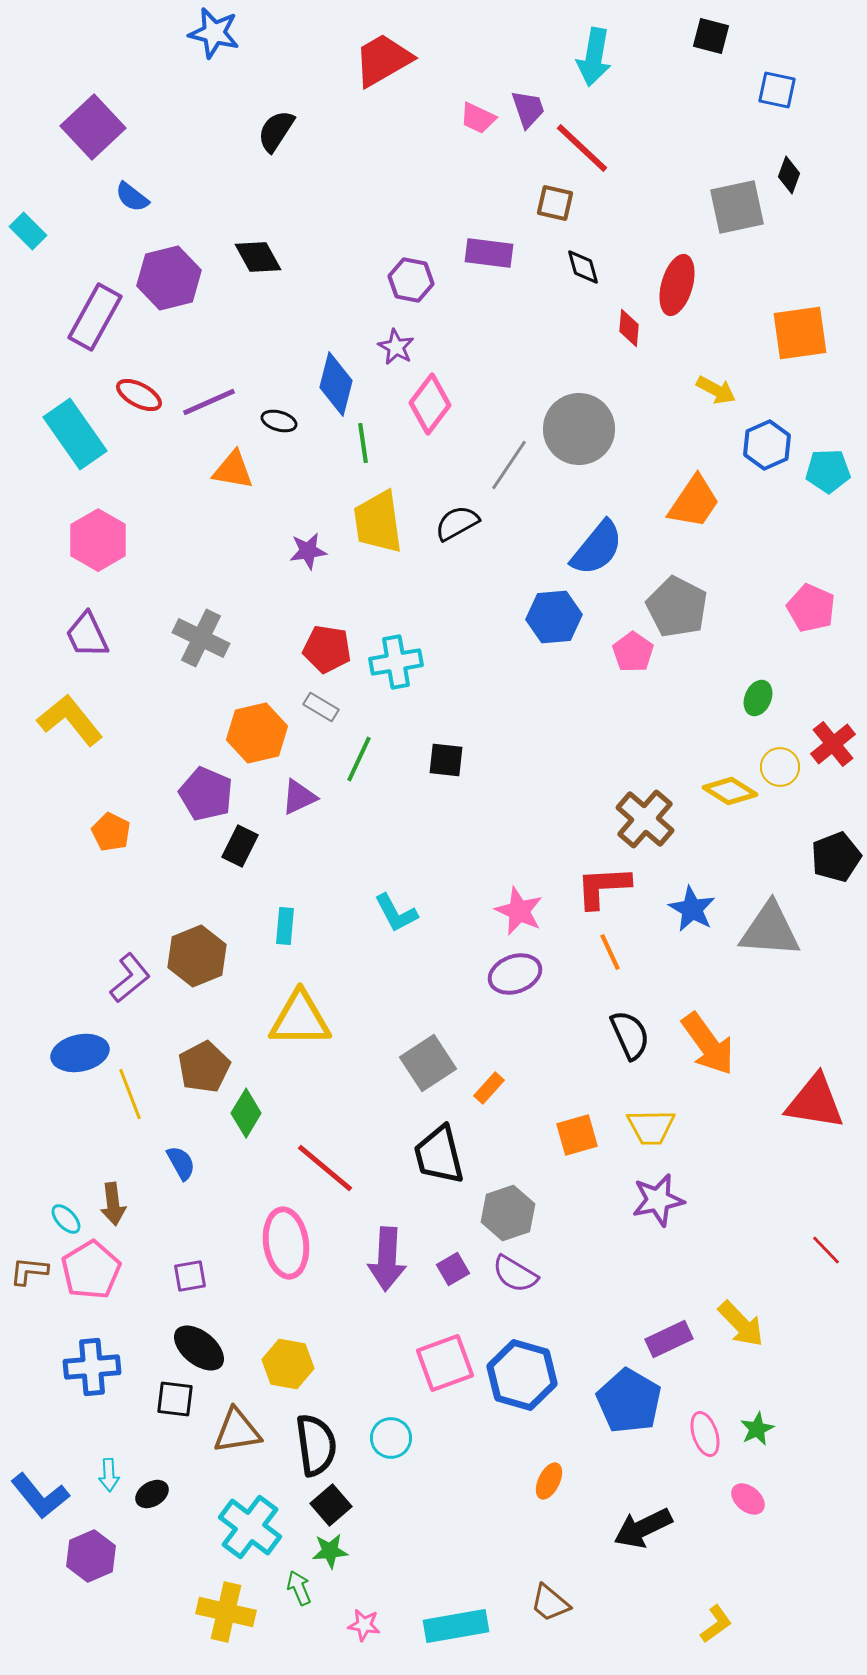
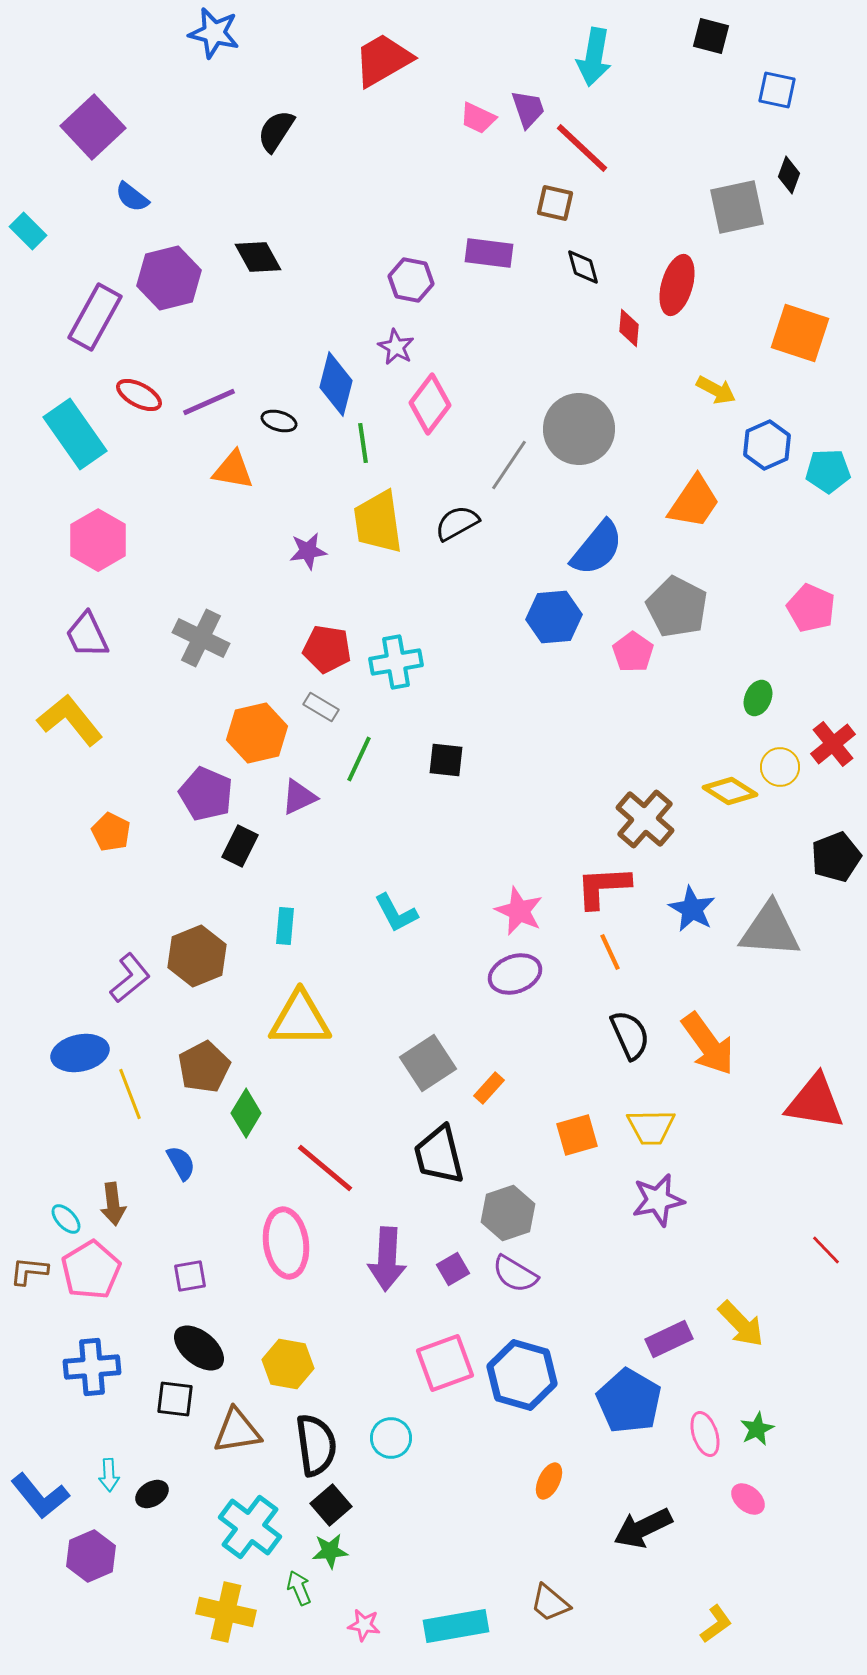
orange square at (800, 333): rotated 26 degrees clockwise
